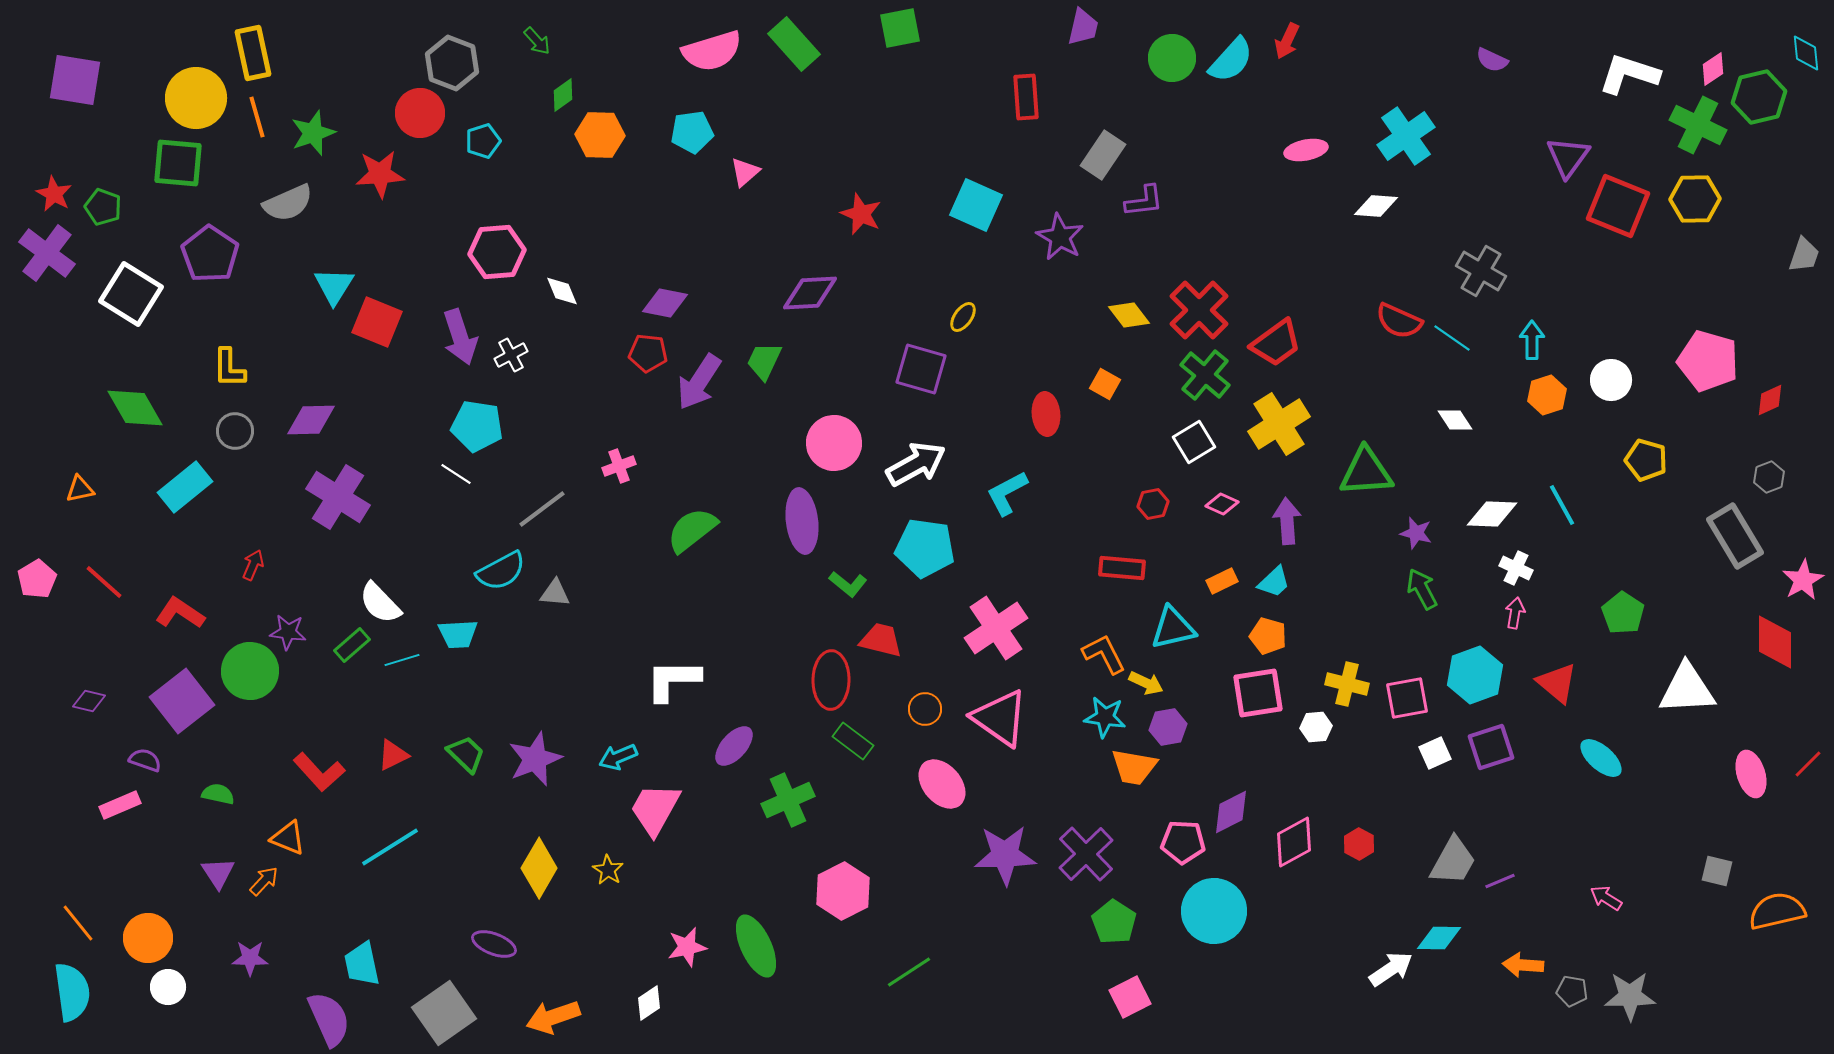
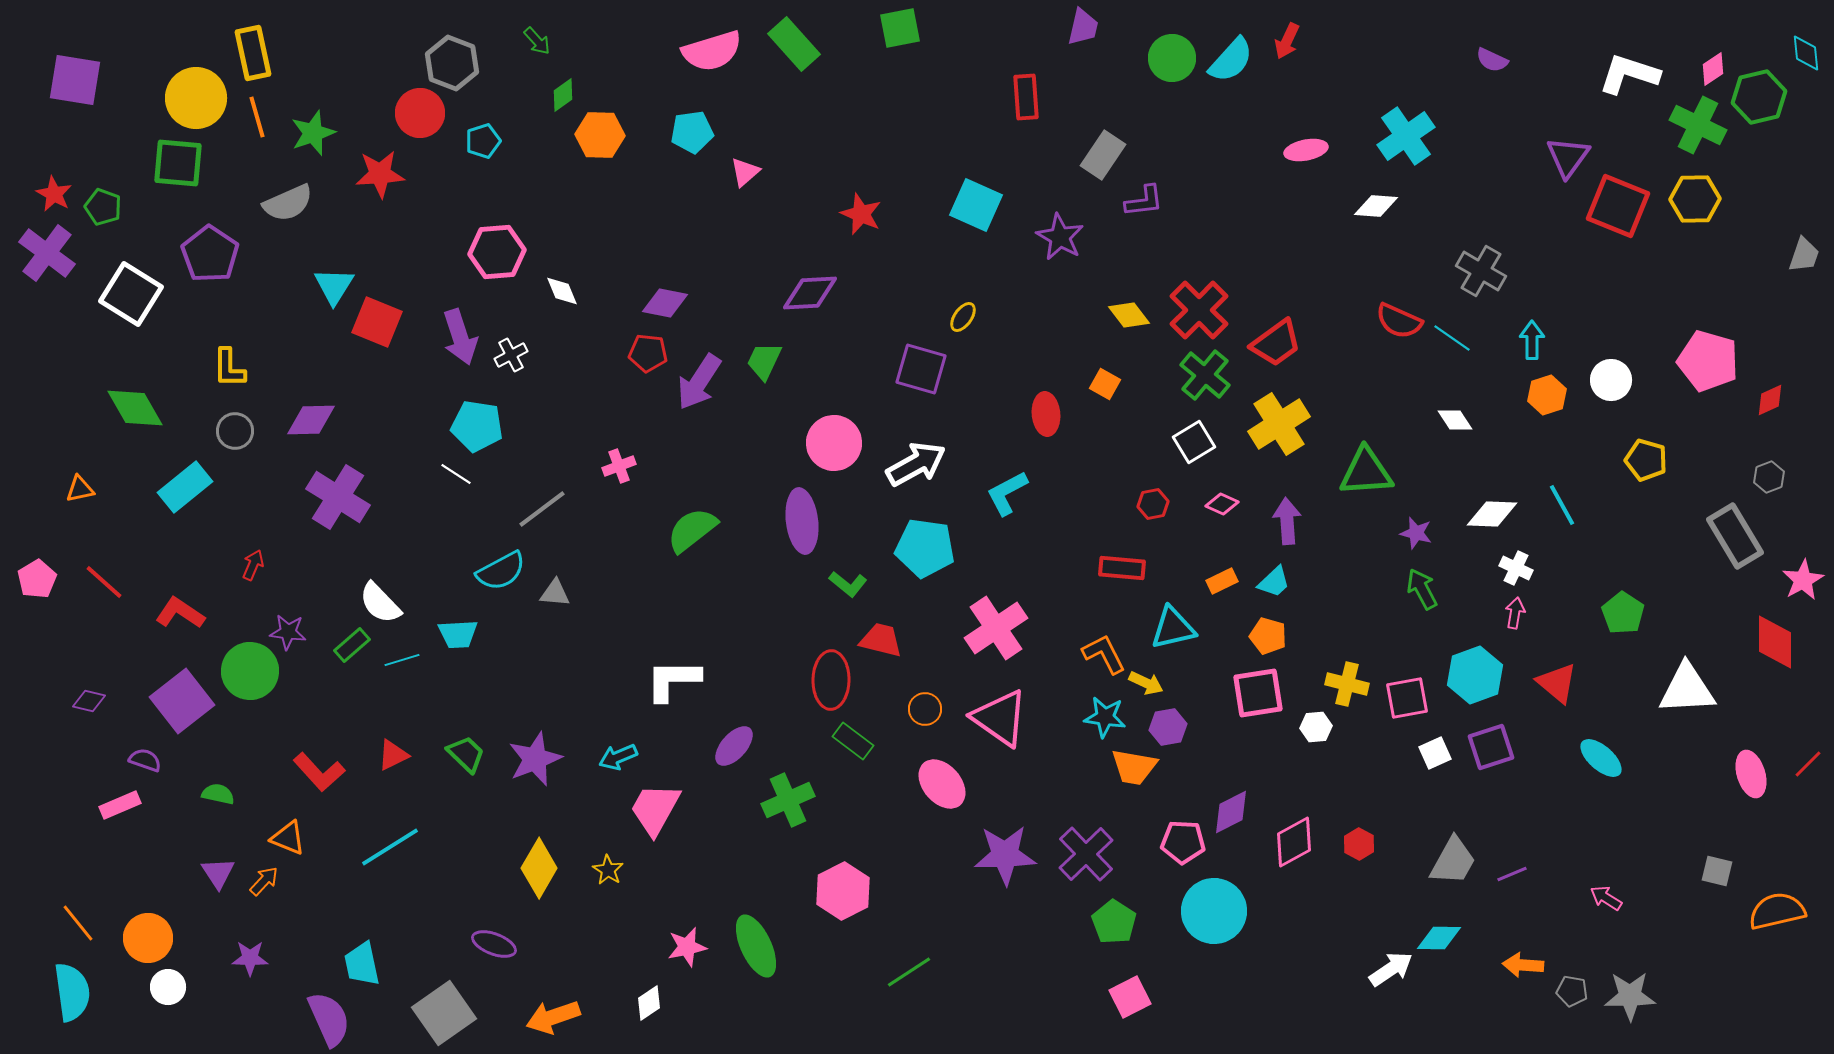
purple line at (1500, 881): moved 12 px right, 7 px up
